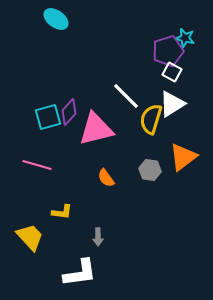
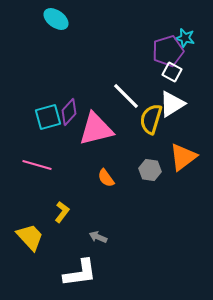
yellow L-shape: rotated 60 degrees counterclockwise
gray arrow: rotated 114 degrees clockwise
